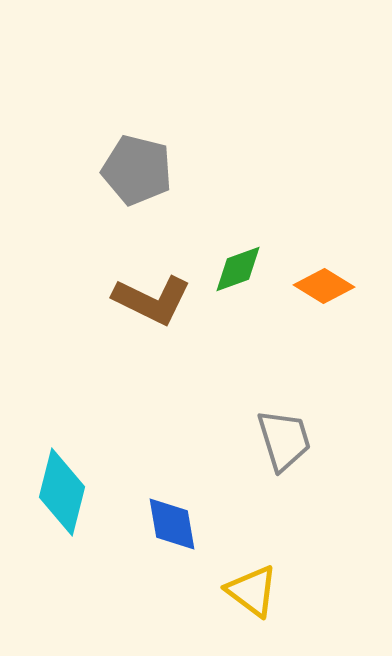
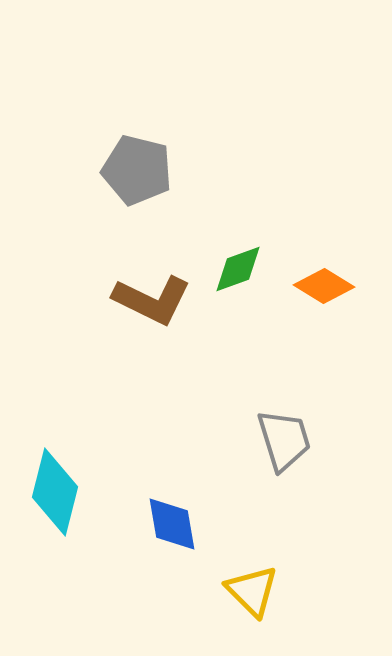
cyan diamond: moved 7 px left
yellow triangle: rotated 8 degrees clockwise
